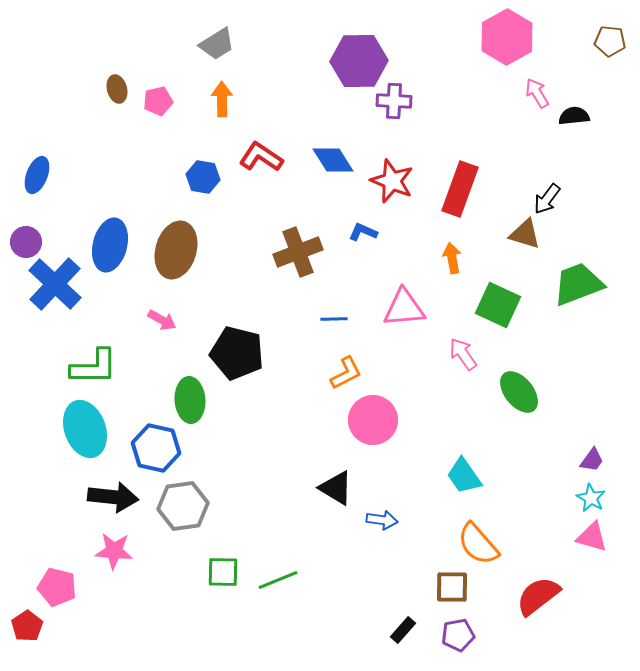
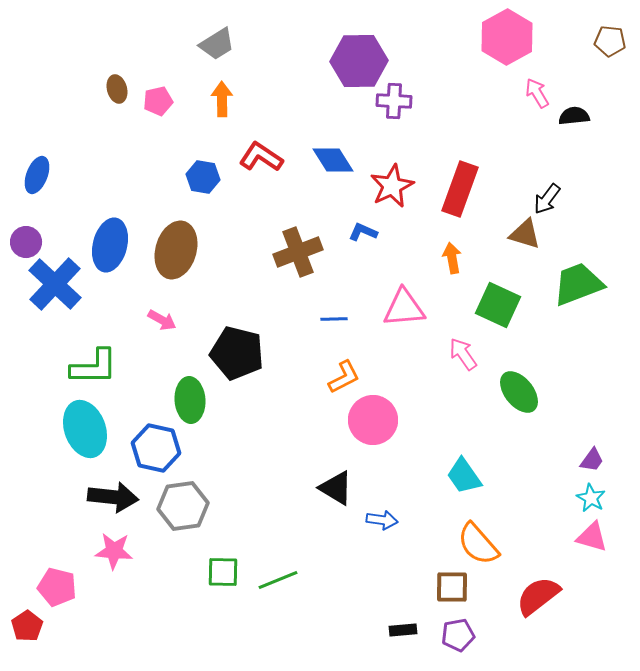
red star at (392, 181): moved 5 px down; rotated 24 degrees clockwise
orange L-shape at (346, 373): moved 2 px left, 4 px down
black rectangle at (403, 630): rotated 44 degrees clockwise
